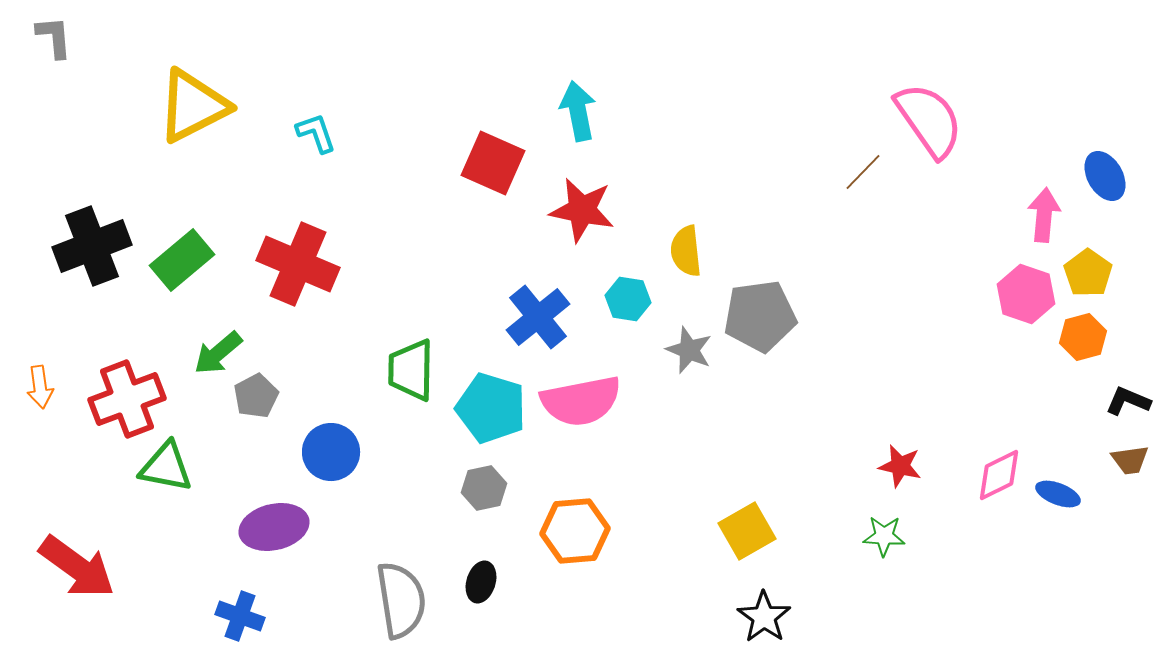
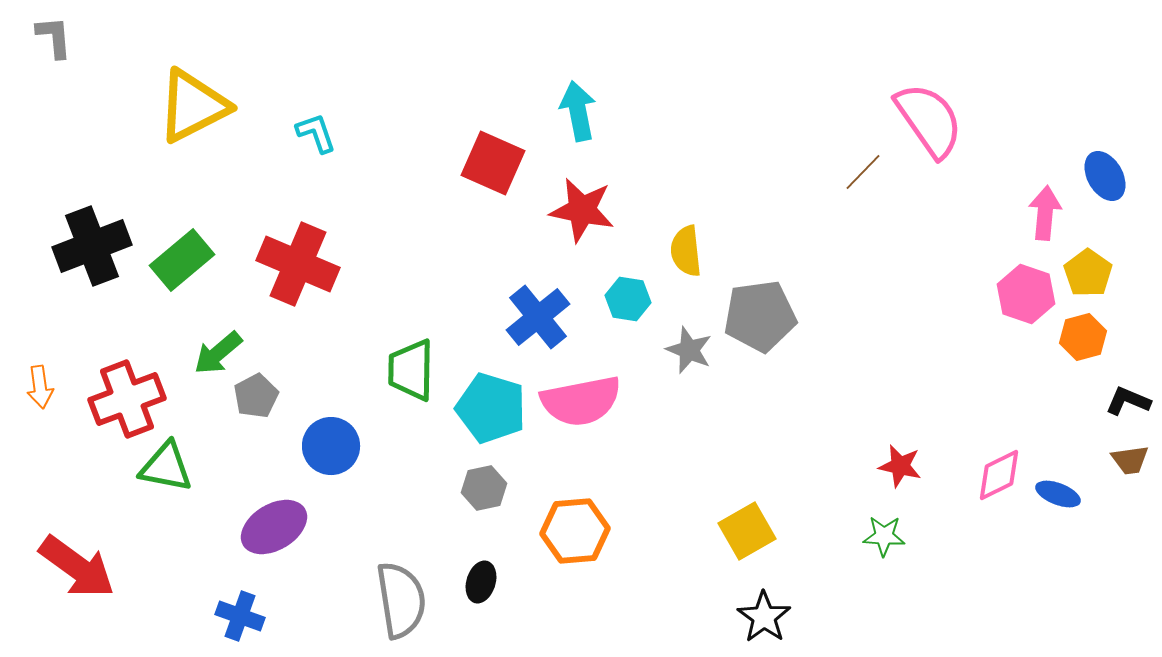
pink arrow at (1044, 215): moved 1 px right, 2 px up
blue circle at (331, 452): moved 6 px up
purple ellipse at (274, 527): rotated 18 degrees counterclockwise
